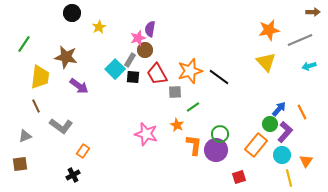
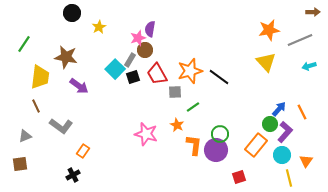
black square at (133, 77): rotated 24 degrees counterclockwise
